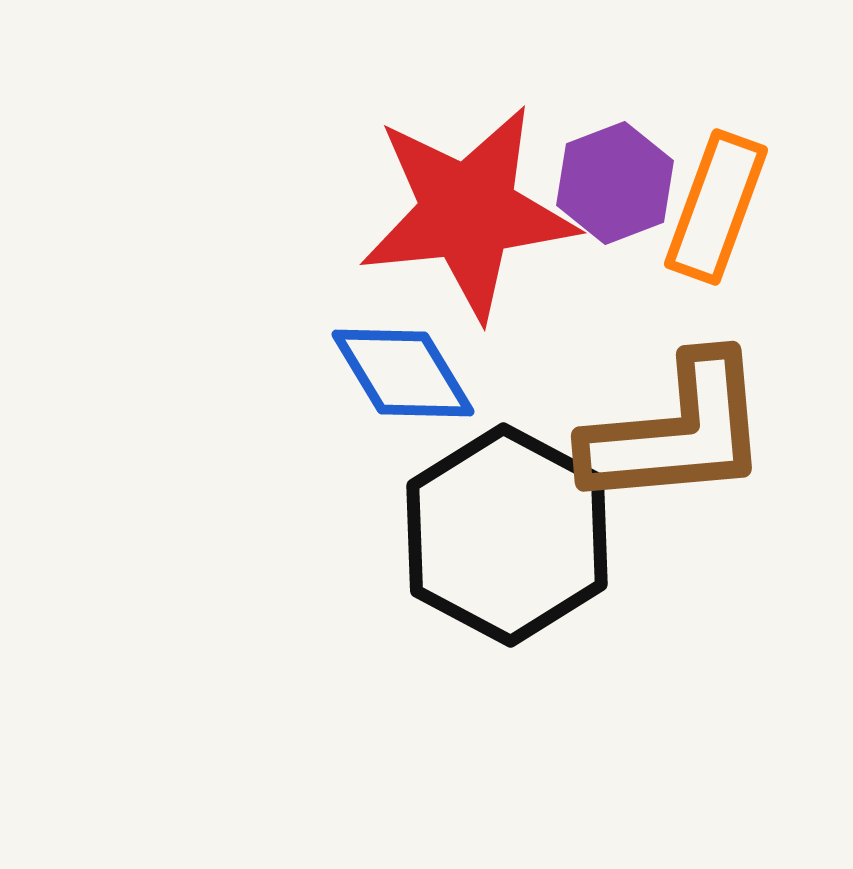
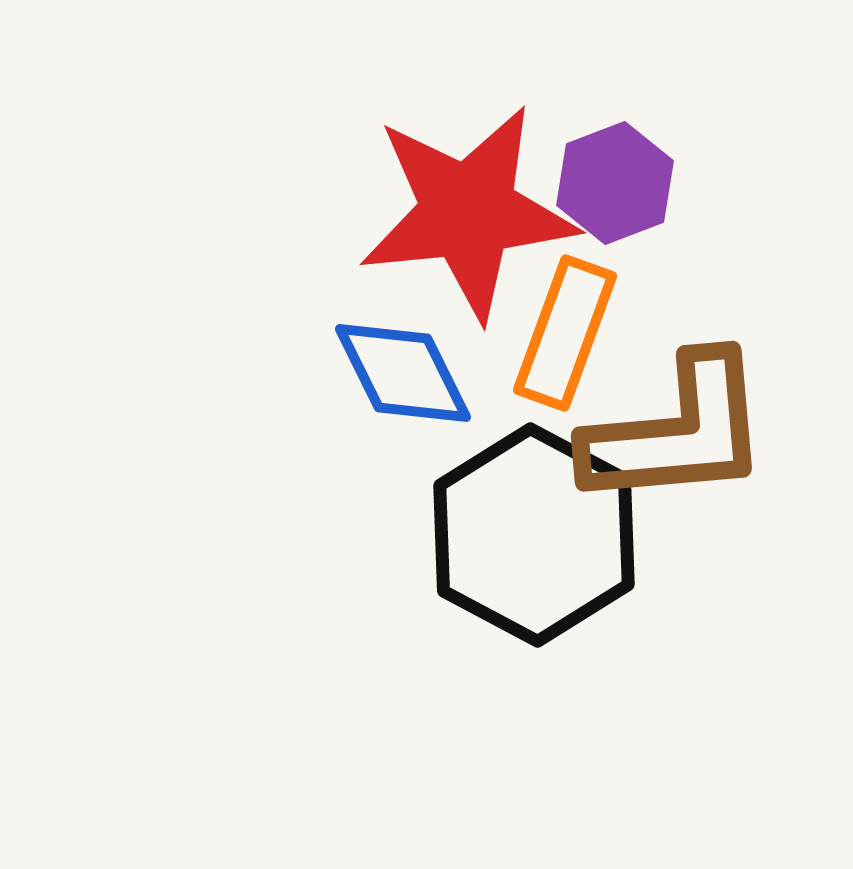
orange rectangle: moved 151 px left, 126 px down
blue diamond: rotated 5 degrees clockwise
black hexagon: moved 27 px right
